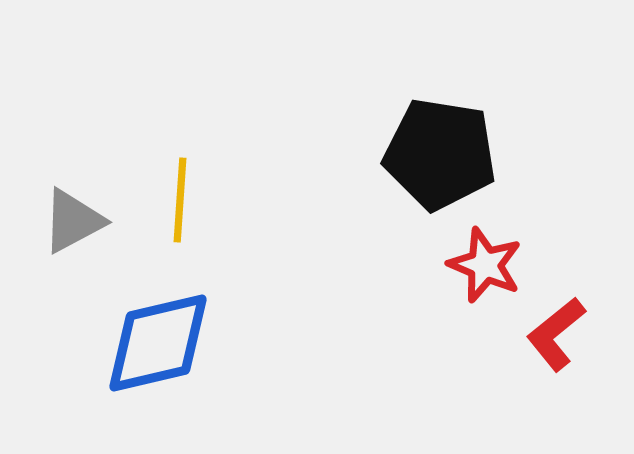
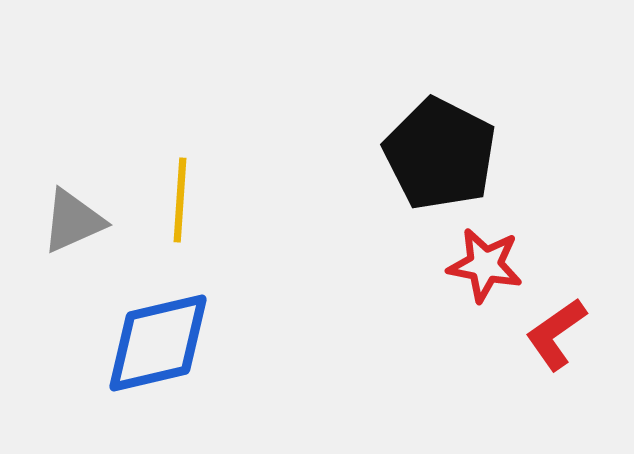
black pentagon: rotated 18 degrees clockwise
gray triangle: rotated 4 degrees clockwise
red star: rotated 12 degrees counterclockwise
red L-shape: rotated 4 degrees clockwise
